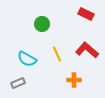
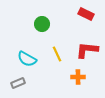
red L-shape: rotated 35 degrees counterclockwise
orange cross: moved 4 px right, 3 px up
